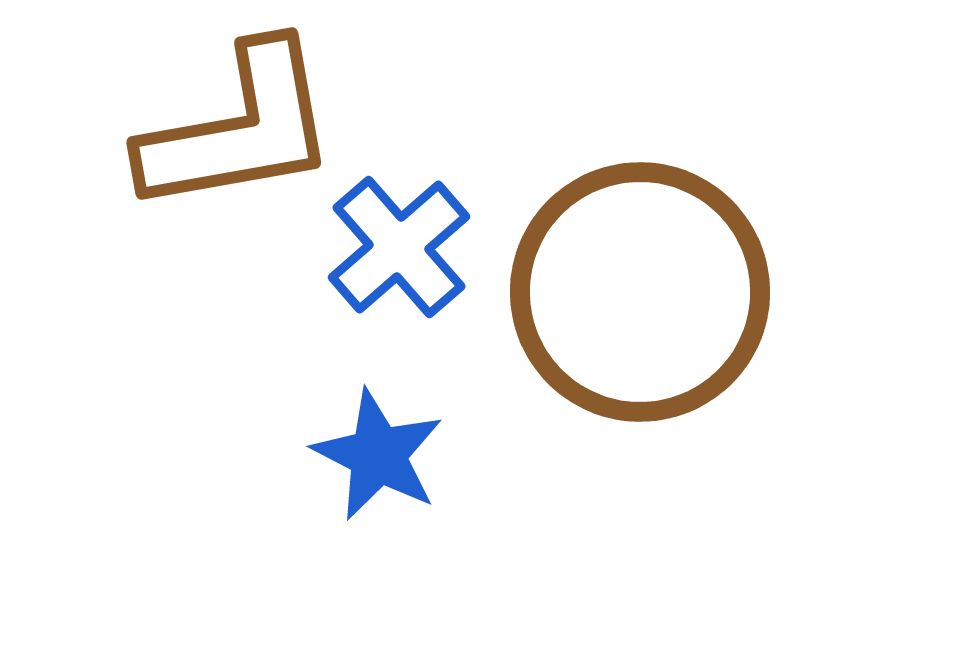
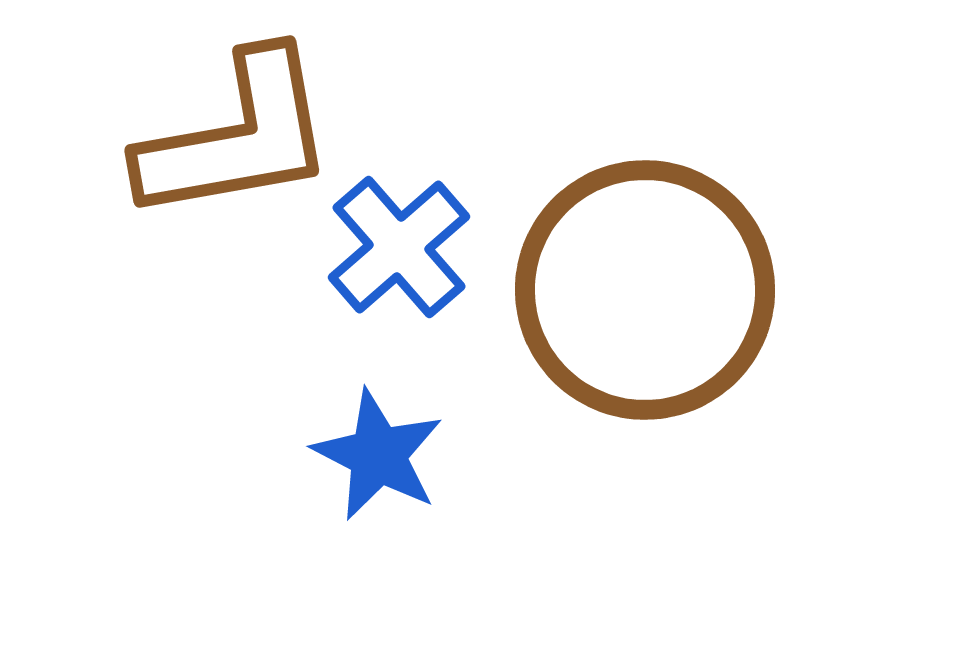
brown L-shape: moved 2 px left, 8 px down
brown circle: moved 5 px right, 2 px up
